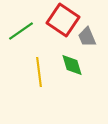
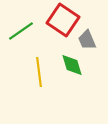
gray trapezoid: moved 3 px down
